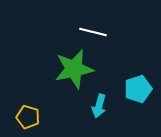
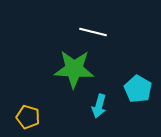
green star: rotated 15 degrees clockwise
cyan pentagon: rotated 24 degrees counterclockwise
